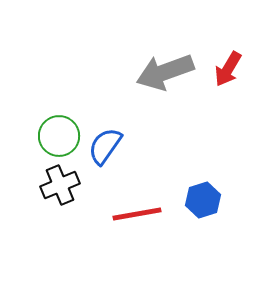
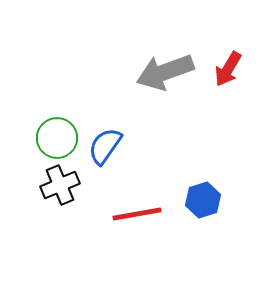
green circle: moved 2 px left, 2 px down
